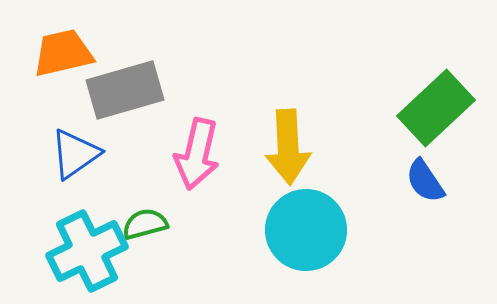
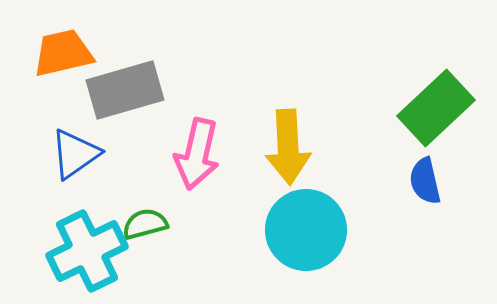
blue semicircle: rotated 21 degrees clockwise
